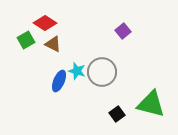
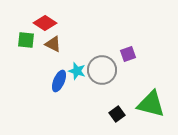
purple square: moved 5 px right, 23 px down; rotated 21 degrees clockwise
green square: rotated 36 degrees clockwise
gray circle: moved 2 px up
